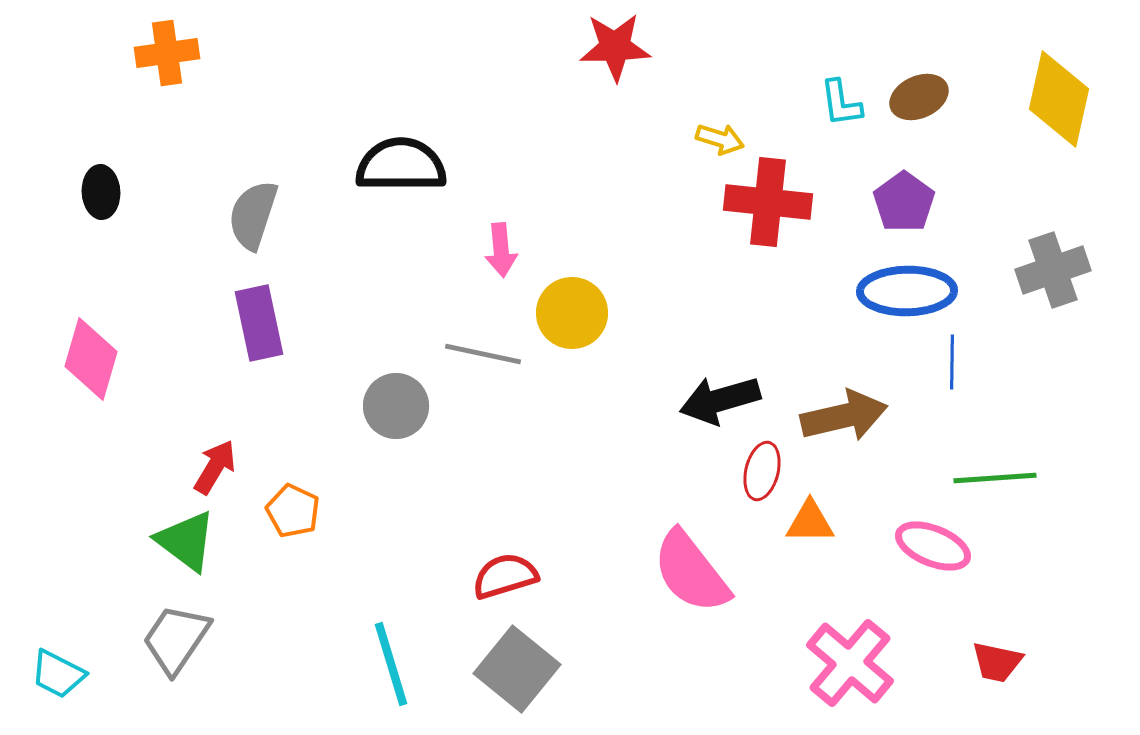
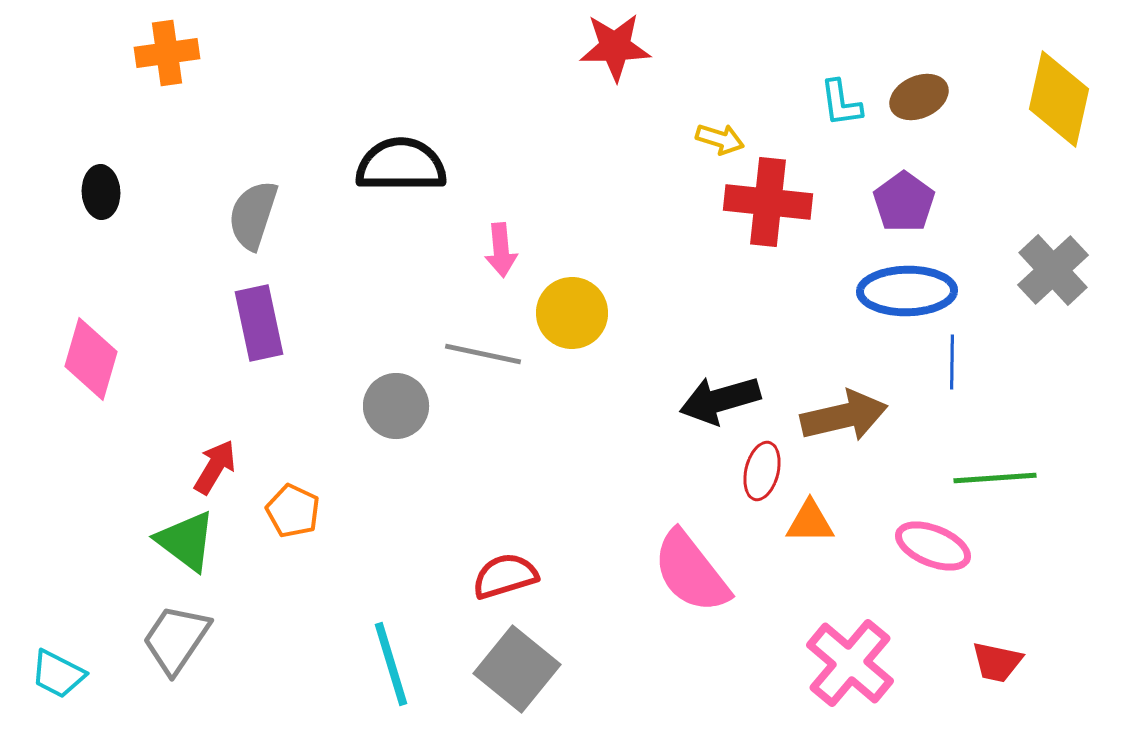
gray cross: rotated 24 degrees counterclockwise
